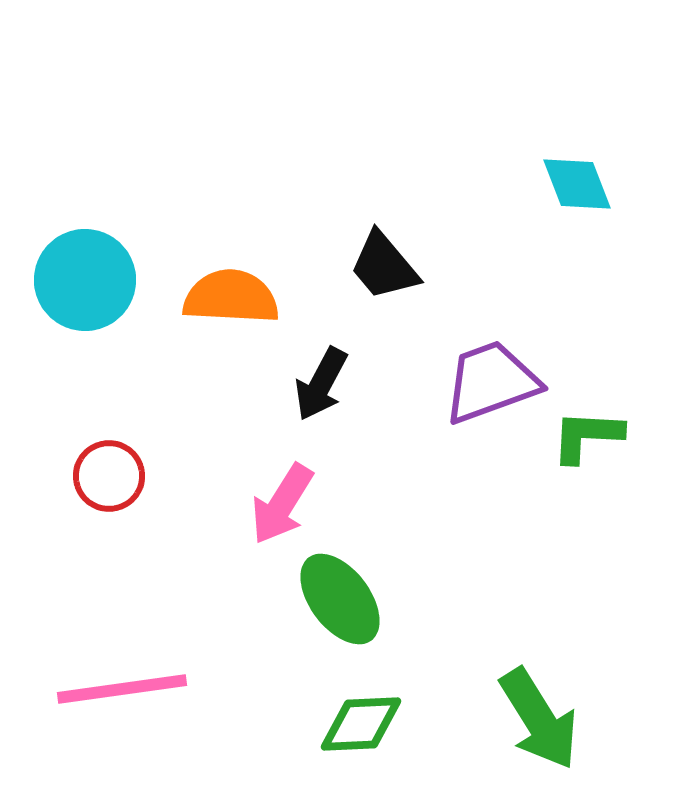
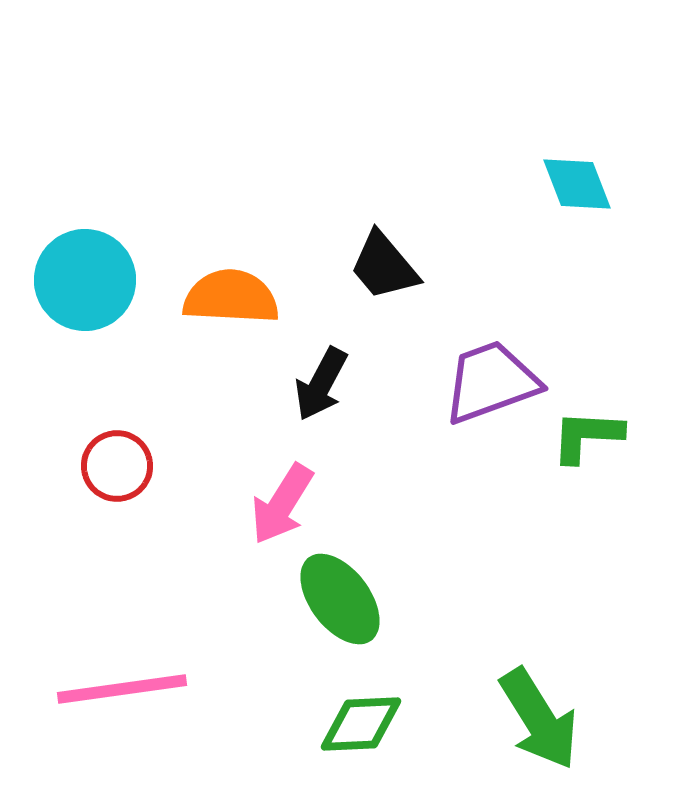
red circle: moved 8 px right, 10 px up
